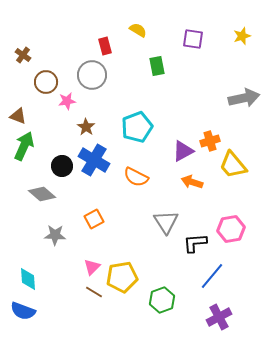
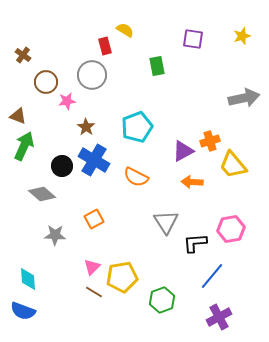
yellow semicircle: moved 13 px left
orange arrow: rotated 15 degrees counterclockwise
